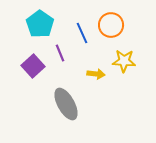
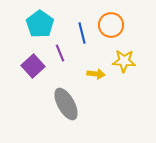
blue line: rotated 10 degrees clockwise
